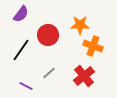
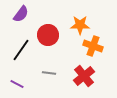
gray line: rotated 48 degrees clockwise
purple line: moved 9 px left, 2 px up
